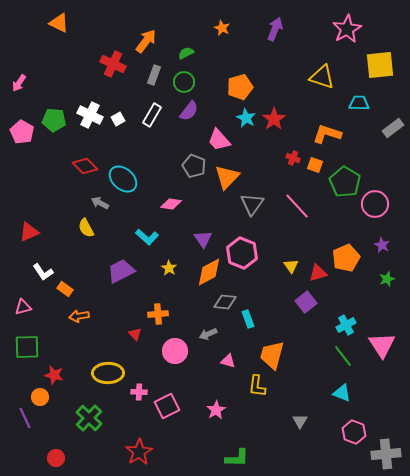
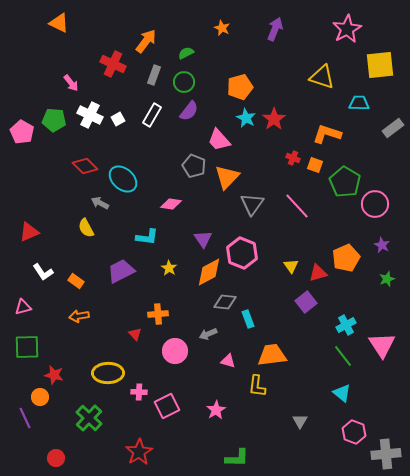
pink arrow at (19, 83): moved 52 px right; rotated 72 degrees counterclockwise
cyan L-shape at (147, 237): rotated 35 degrees counterclockwise
orange rectangle at (65, 289): moved 11 px right, 8 px up
orange trapezoid at (272, 355): rotated 68 degrees clockwise
cyan triangle at (342, 393): rotated 18 degrees clockwise
